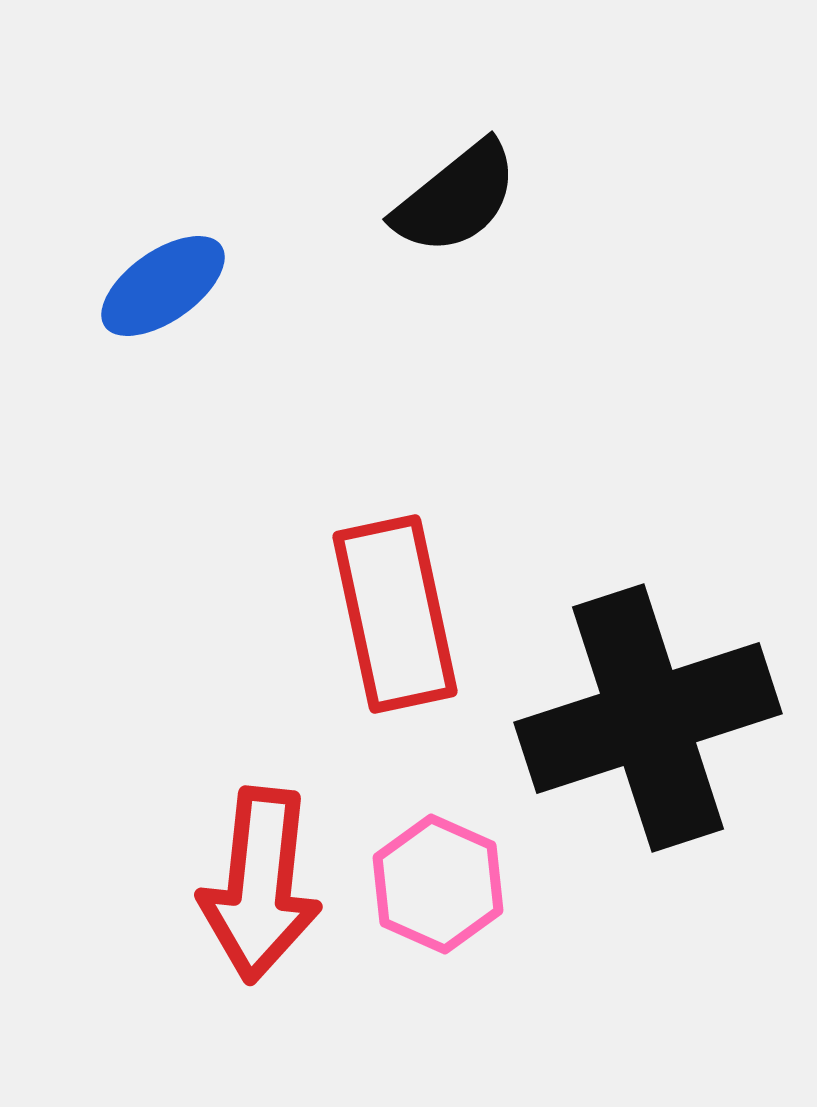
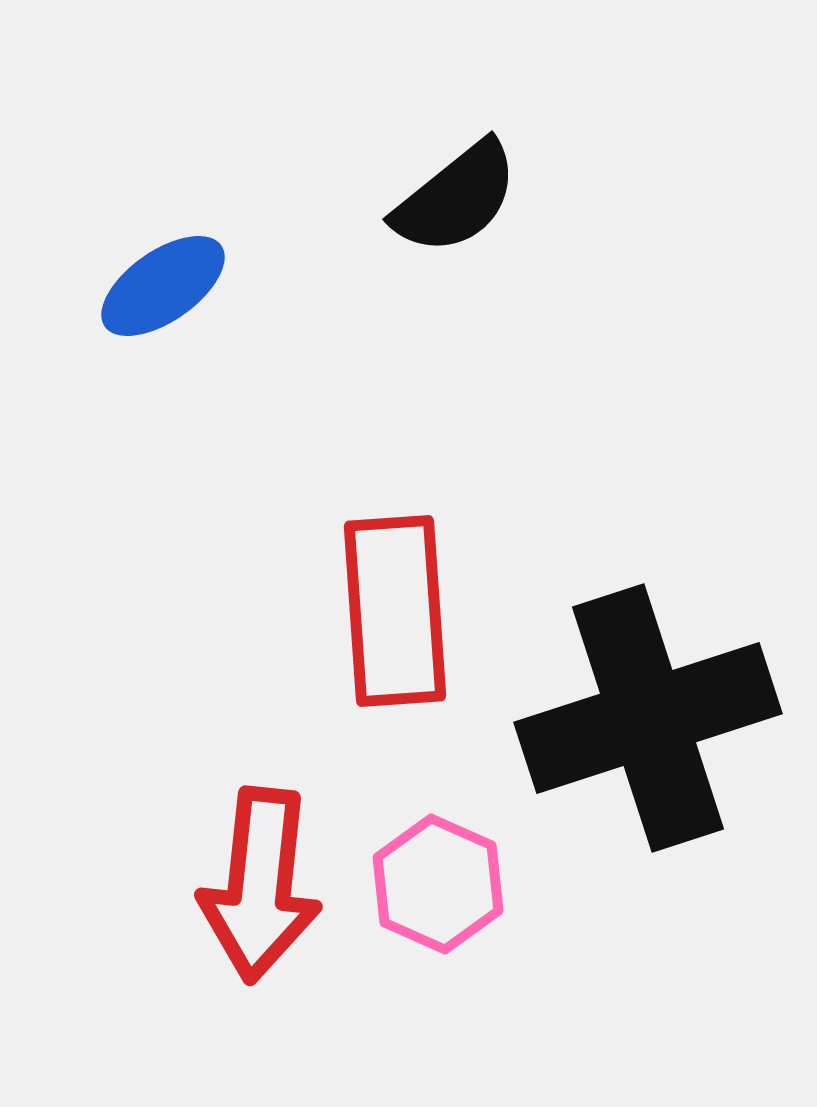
red rectangle: moved 3 px up; rotated 8 degrees clockwise
